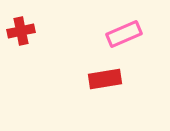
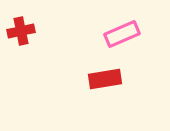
pink rectangle: moved 2 px left
